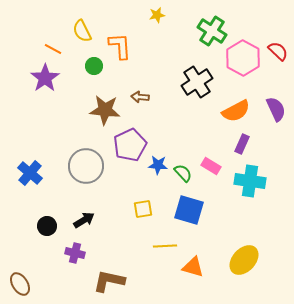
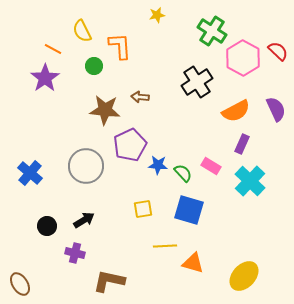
cyan cross: rotated 36 degrees clockwise
yellow ellipse: moved 16 px down
orange triangle: moved 4 px up
